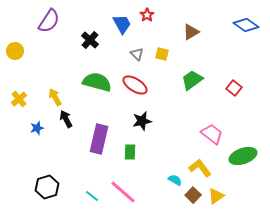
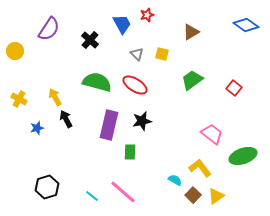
red star: rotated 16 degrees clockwise
purple semicircle: moved 8 px down
yellow cross: rotated 21 degrees counterclockwise
purple rectangle: moved 10 px right, 14 px up
